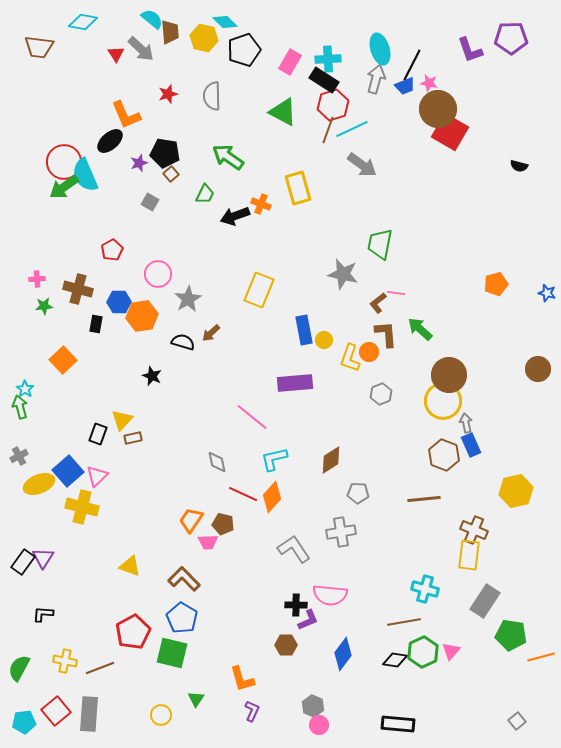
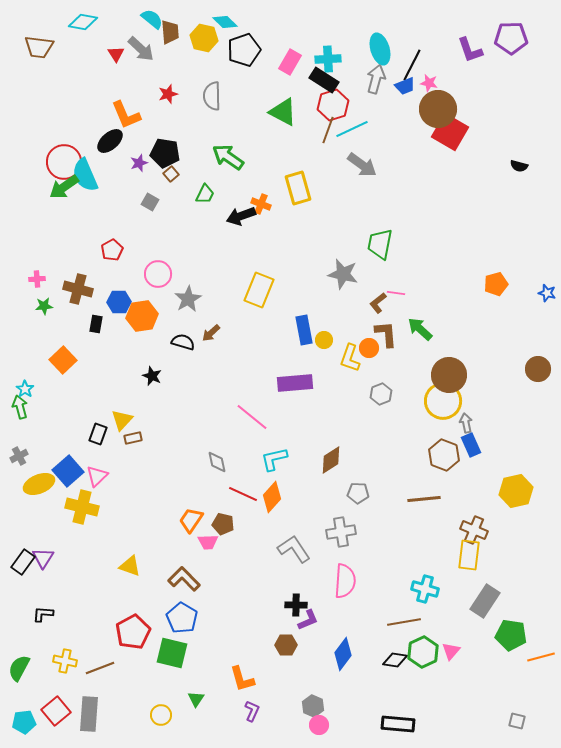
black arrow at (235, 216): moved 6 px right
orange circle at (369, 352): moved 4 px up
pink semicircle at (330, 595): moved 15 px right, 14 px up; rotated 92 degrees counterclockwise
gray square at (517, 721): rotated 36 degrees counterclockwise
